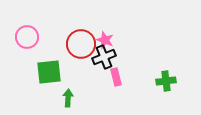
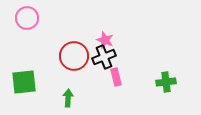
pink circle: moved 19 px up
red circle: moved 7 px left, 12 px down
green square: moved 25 px left, 10 px down
green cross: moved 1 px down
